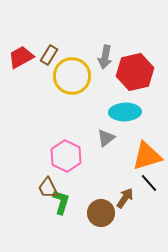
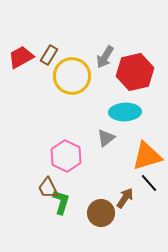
gray arrow: rotated 20 degrees clockwise
